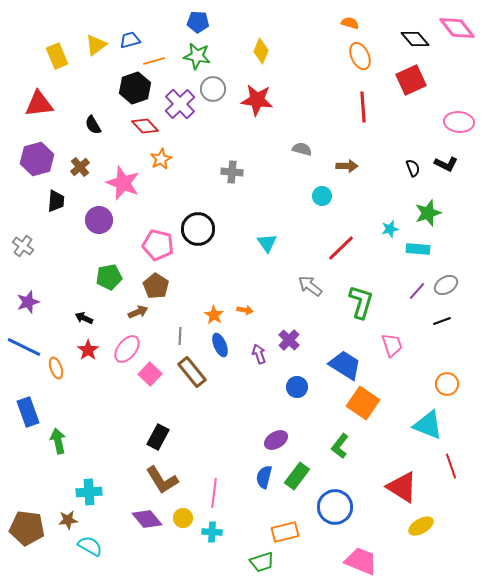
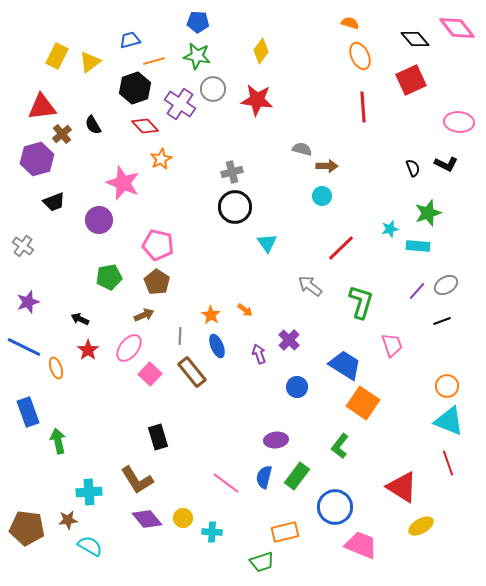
yellow triangle at (96, 45): moved 6 px left, 17 px down
yellow diamond at (261, 51): rotated 15 degrees clockwise
yellow rectangle at (57, 56): rotated 50 degrees clockwise
red triangle at (39, 104): moved 3 px right, 3 px down
purple cross at (180, 104): rotated 12 degrees counterclockwise
brown arrow at (347, 166): moved 20 px left
brown cross at (80, 167): moved 18 px left, 33 px up
gray cross at (232, 172): rotated 20 degrees counterclockwise
black trapezoid at (56, 201): moved 2 px left, 1 px down; rotated 65 degrees clockwise
black circle at (198, 229): moved 37 px right, 22 px up
cyan rectangle at (418, 249): moved 3 px up
brown pentagon at (156, 286): moved 1 px right, 4 px up
orange arrow at (245, 310): rotated 28 degrees clockwise
brown arrow at (138, 312): moved 6 px right, 3 px down
orange star at (214, 315): moved 3 px left
black arrow at (84, 318): moved 4 px left, 1 px down
blue ellipse at (220, 345): moved 3 px left, 1 px down
pink ellipse at (127, 349): moved 2 px right, 1 px up
orange circle at (447, 384): moved 2 px down
cyan triangle at (428, 425): moved 21 px right, 4 px up
black rectangle at (158, 437): rotated 45 degrees counterclockwise
purple ellipse at (276, 440): rotated 25 degrees clockwise
red line at (451, 466): moved 3 px left, 3 px up
brown L-shape at (162, 480): moved 25 px left
pink line at (214, 493): moved 12 px right, 10 px up; rotated 60 degrees counterclockwise
pink trapezoid at (361, 561): moved 16 px up
